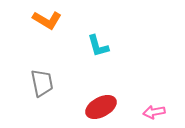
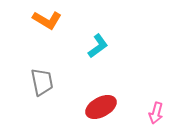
cyan L-shape: rotated 110 degrees counterclockwise
gray trapezoid: moved 1 px up
pink arrow: moved 2 px right, 1 px down; rotated 65 degrees counterclockwise
